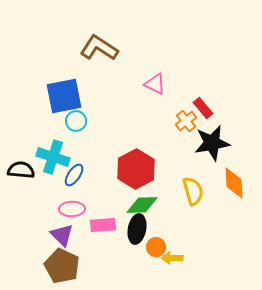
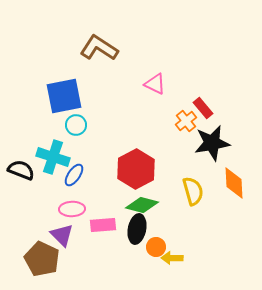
cyan circle: moved 4 px down
black semicircle: rotated 16 degrees clockwise
green diamond: rotated 16 degrees clockwise
brown pentagon: moved 20 px left, 7 px up
